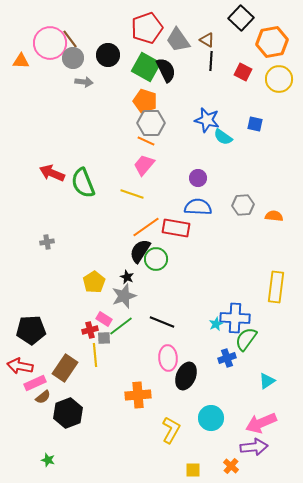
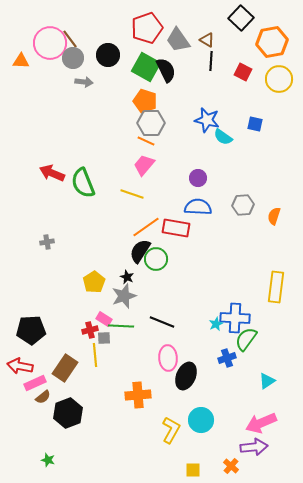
orange semicircle at (274, 216): rotated 78 degrees counterclockwise
green line at (121, 326): rotated 40 degrees clockwise
cyan circle at (211, 418): moved 10 px left, 2 px down
